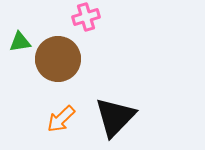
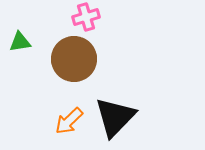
brown circle: moved 16 px right
orange arrow: moved 8 px right, 2 px down
